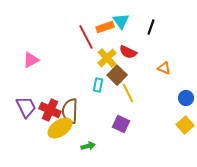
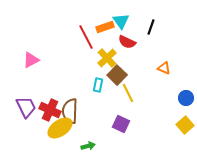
red semicircle: moved 1 px left, 10 px up
